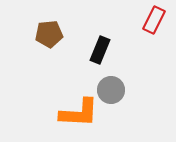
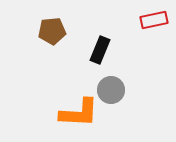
red rectangle: rotated 52 degrees clockwise
brown pentagon: moved 3 px right, 3 px up
